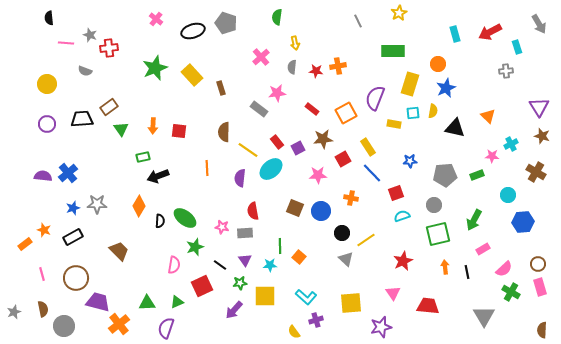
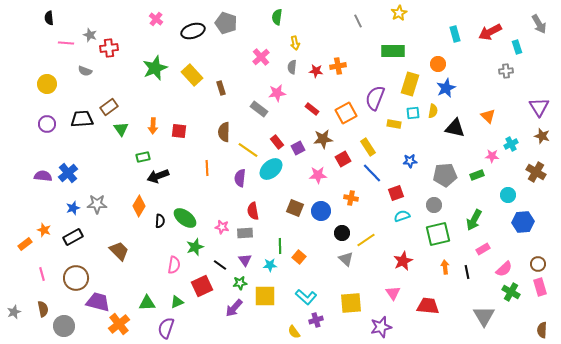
purple arrow at (234, 310): moved 2 px up
